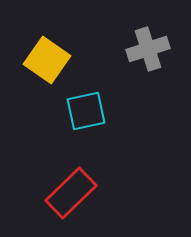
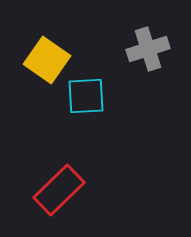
cyan square: moved 15 px up; rotated 9 degrees clockwise
red rectangle: moved 12 px left, 3 px up
